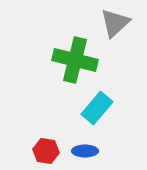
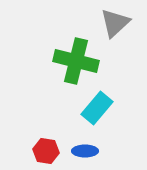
green cross: moved 1 px right, 1 px down
